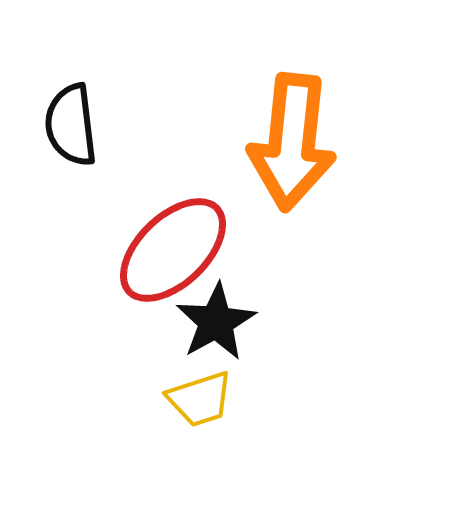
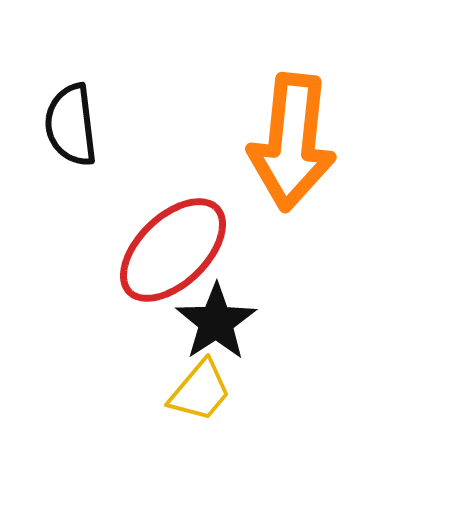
black star: rotated 4 degrees counterclockwise
yellow trapezoid: moved 8 px up; rotated 32 degrees counterclockwise
